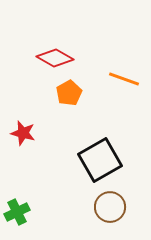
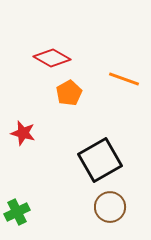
red diamond: moved 3 px left
